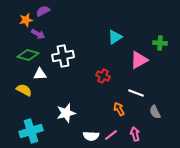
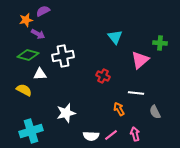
cyan triangle: rotated 35 degrees counterclockwise
pink triangle: moved 1 px right; rotated 12 degrees counterclockwise
white line: rotated 14 degrees counterclockwise
